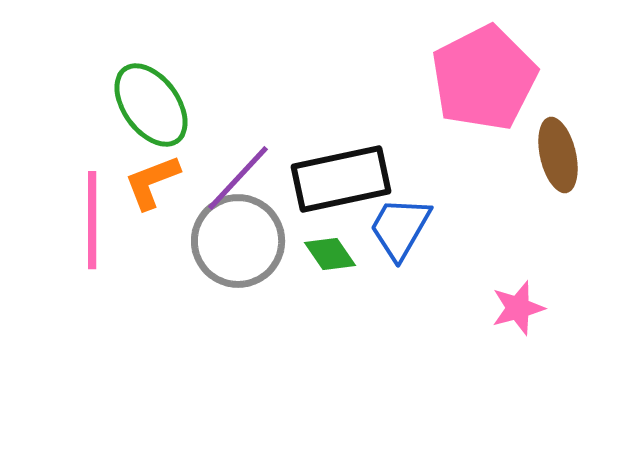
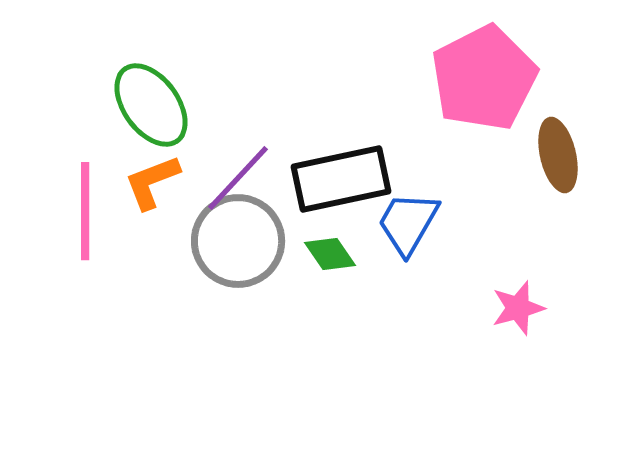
pink line: moved 7 px left, 9 px up
blue trapezoid: moved 8 px right, 5 px up
